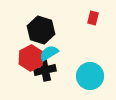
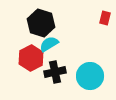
red rectangle: moved 12 px right
black hexagon: moved 7 px up
cyan semicircle: moved 9 px up
black cross: moved 10 px right, 2 px down
